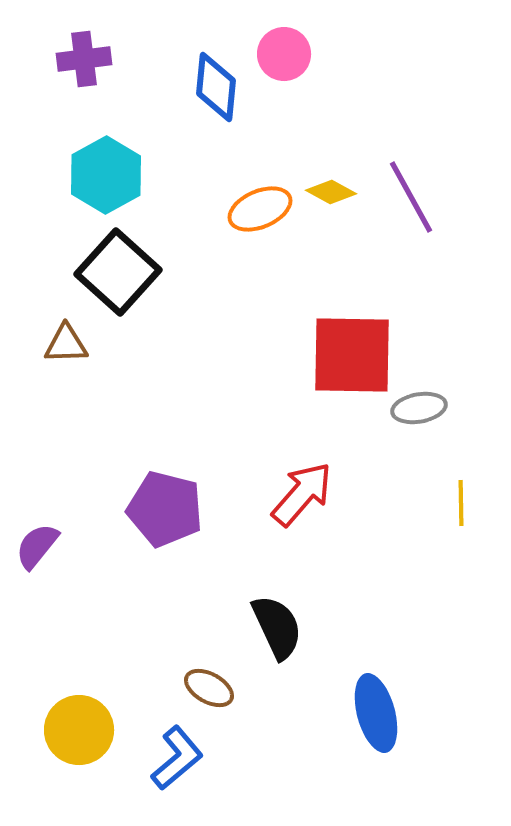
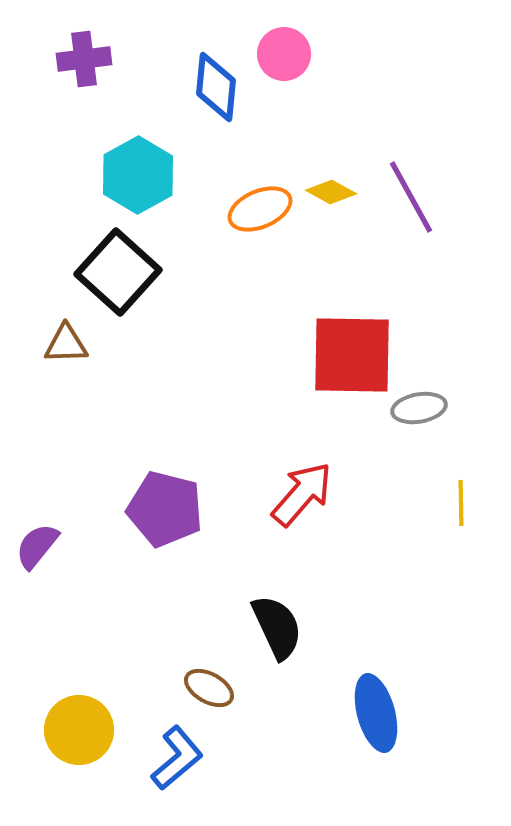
cyan hexagon: moved 32 px right
